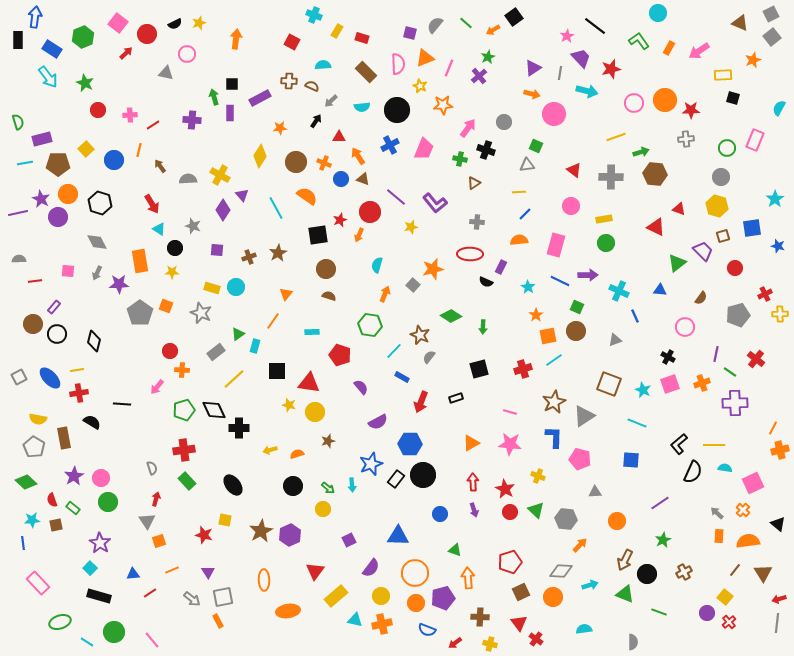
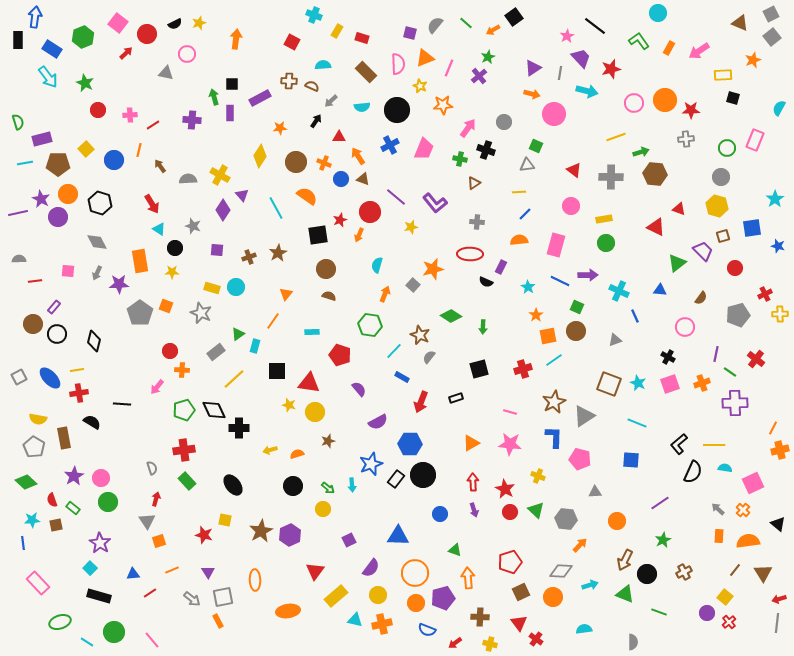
purple semicircle at (361, 387): moved 2 px left, 2 px down
cyan star at (643, 390): moved 5 px left, 7 px up
gray arrow at (717, 513): moved 1 px right, 4 px up
orange ellipse at (264, 580): moved 9 px left
yellow circle at (381, 596): moved 3 px left, 1 px up
